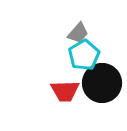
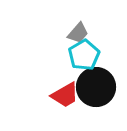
black circle: moved 6 px left, 4 px down
red trapezoid: moved 4 px down; rotated 28 degrees counterclockwise
